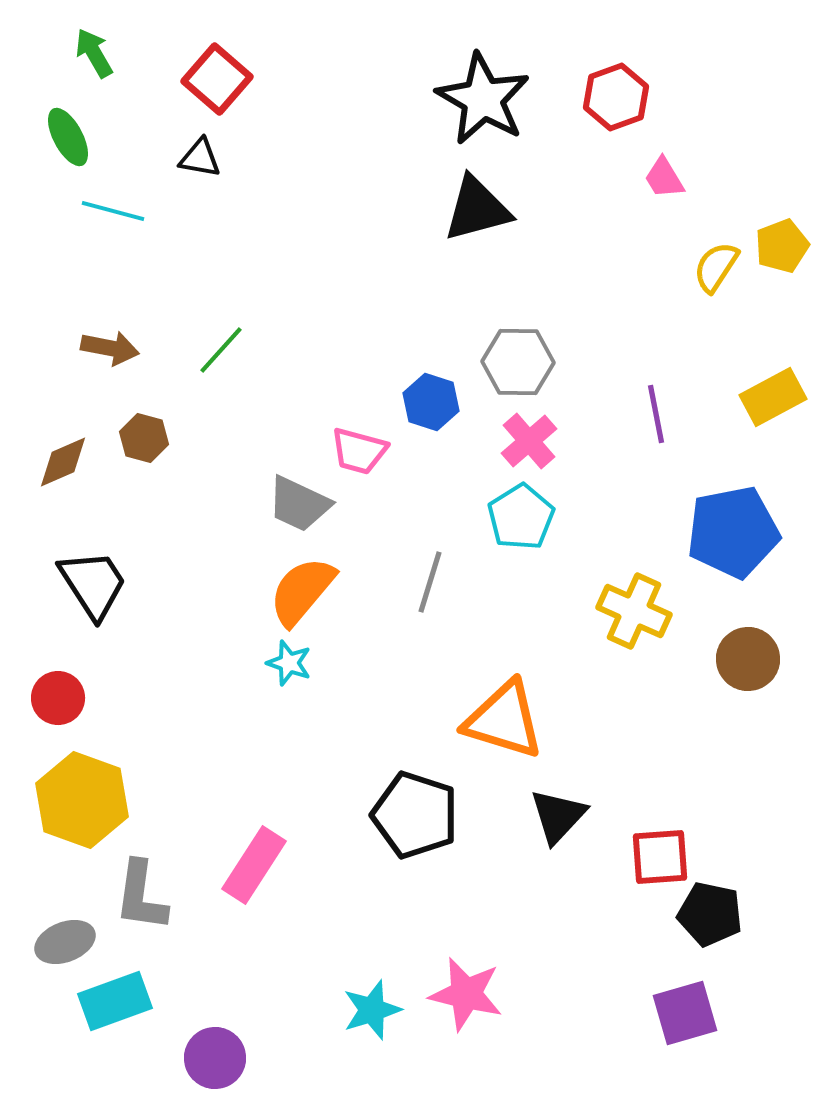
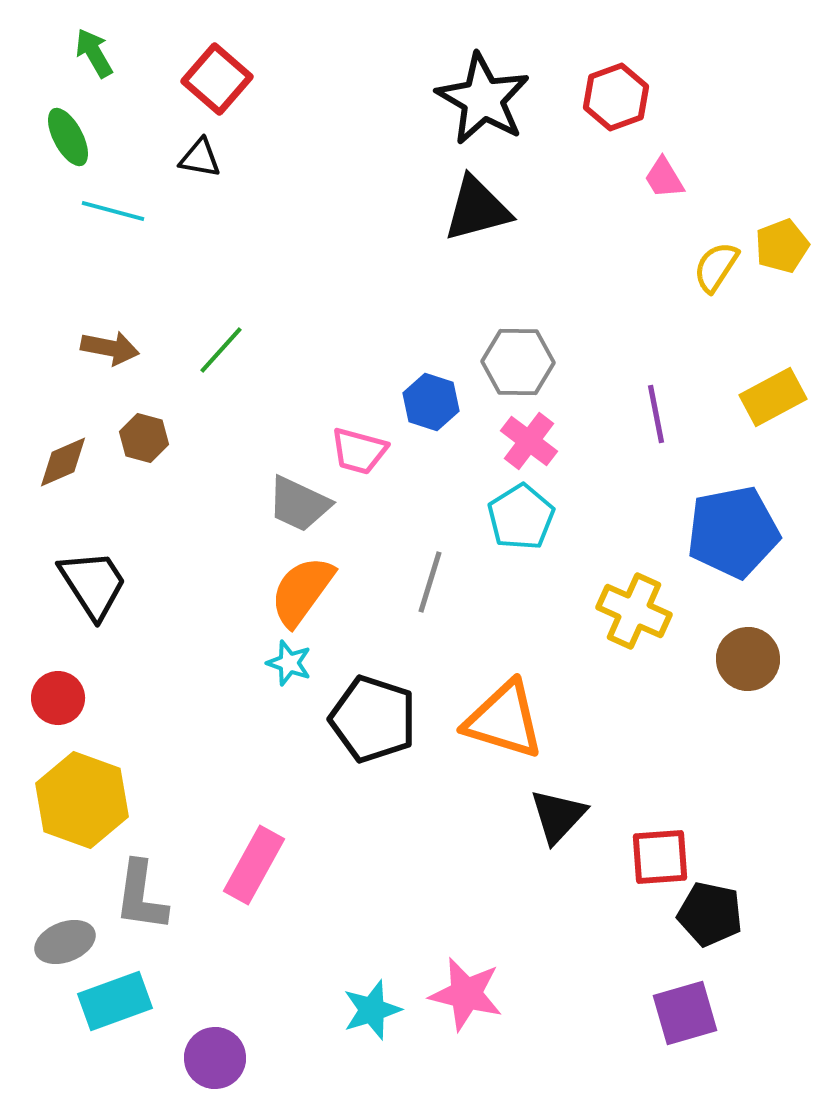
pink cross at (529, 441): rotated 12 degrees counterclockwise
orange semicircle at (302, 591): rotated 4 degrees counterclockwise
black pentagon at (415, 815): moved 42 px left, 96 px up
pink rectangle at (254, 865): rotated 4 degrees counterclockwise
